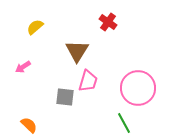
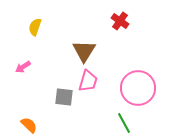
red cross: moved 12 px right, 1 px up
yellow semicircle: rotated 30 degrees counterclockwise
brown triangle: moved 7 px right
gray square: moved 1 px left
